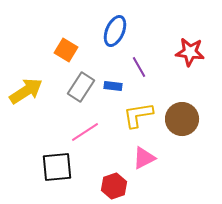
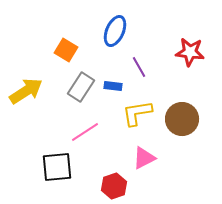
yellow L-shape: moved 1 px left, 2 px up
